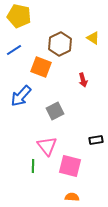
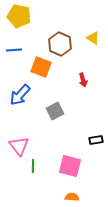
brown hexagon: rotated 10 degrees counterclockwise
blue line: rotated 28 degrees clockwise
blue arrow: moved 1 px left, 1 px up
pink triangle: moved 28 px left
